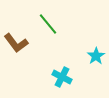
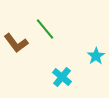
green line: moved 3 px left, 5 px down
cyan cross: rotated 12 degrees clockwise
